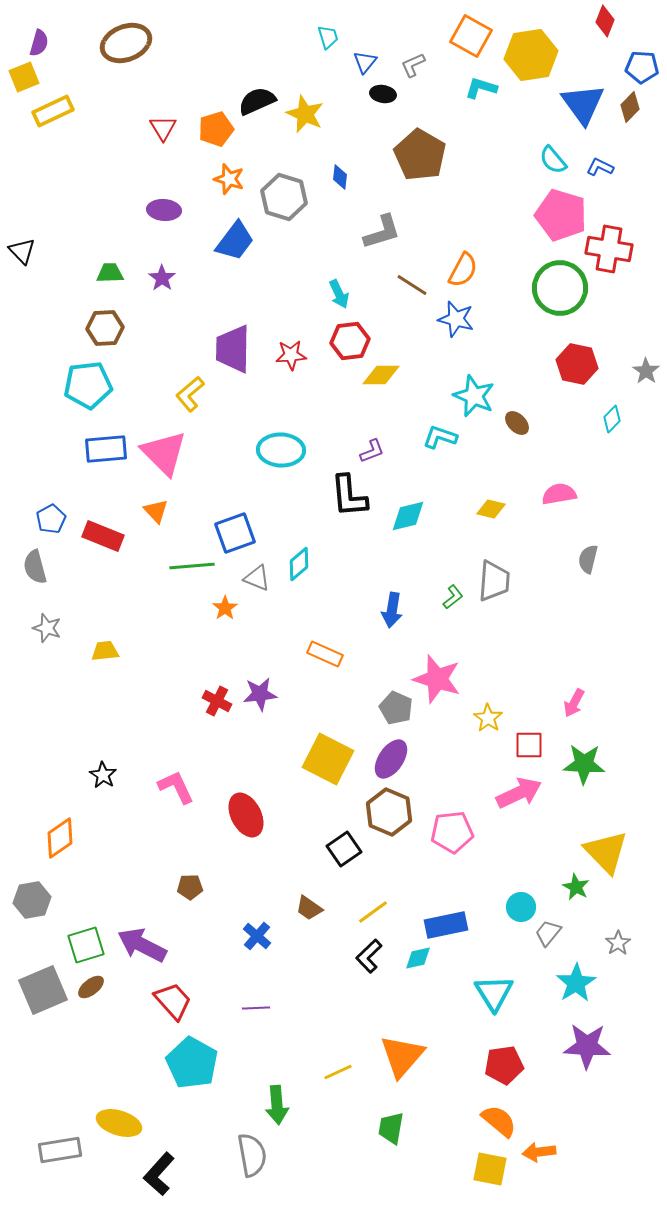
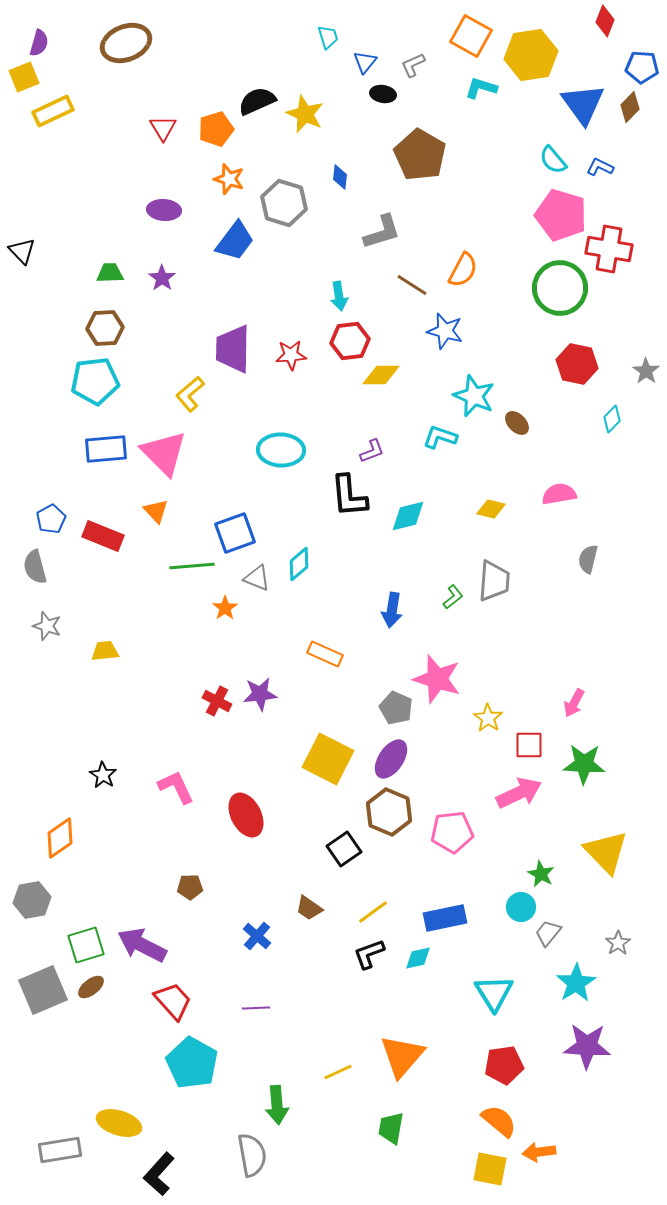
gray hexagon at (284, 197): moved 6 px down
cyan arrow at (339, 294): moved 2 px down; rotated 16 degrees clockwise
blue star at (456, 319): moved 11 px left, 12 px down
cyan pentagon at (88, 385): moved 7 px right, 4 px up
gray star at (47, 628): moved 2 px up
green star at (576, 887): moved 35 px left, 13 px up
blue rectangle at (446, 925): moved 1 px left, 7 px up
black L-shape at (369, 956): moved 2 px up; rotated 24 degrees clockwise
